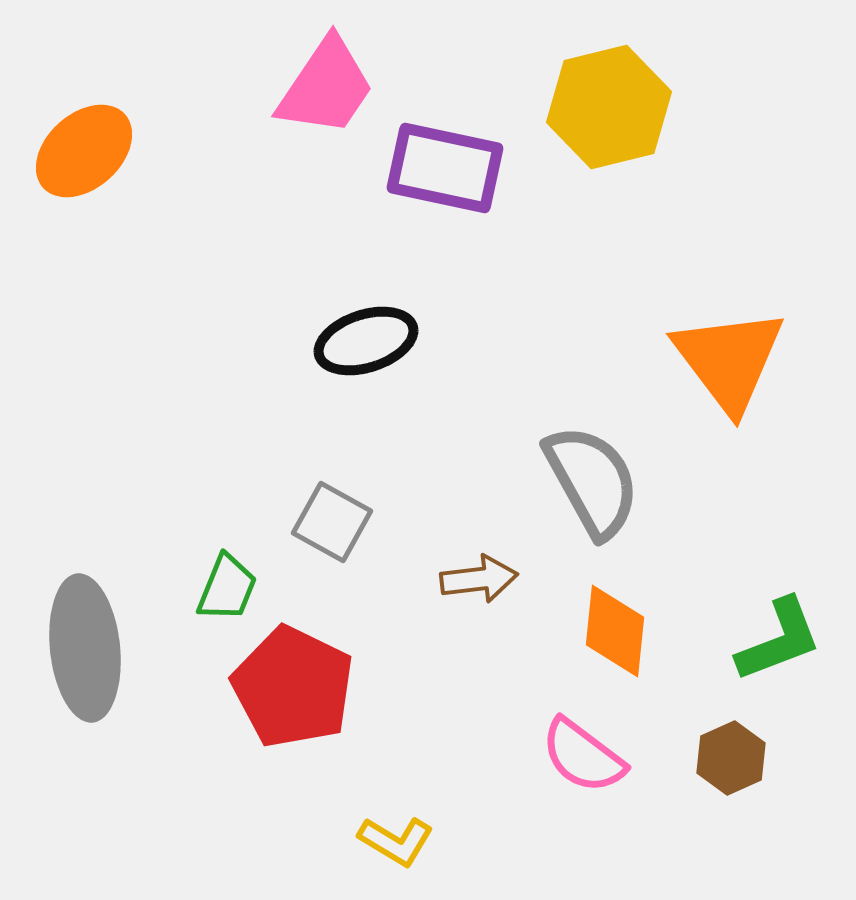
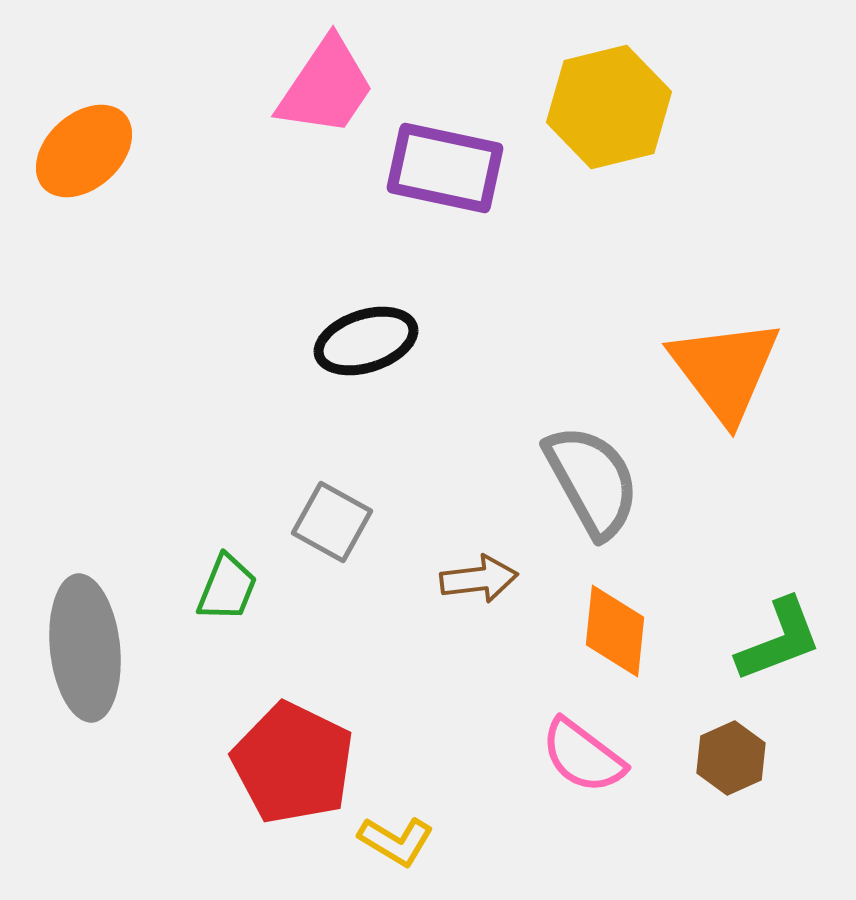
orange triangle: moved 4 px left, 10 px down
red pentagon: moved 76 px down
